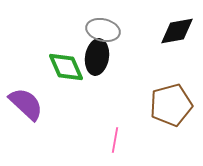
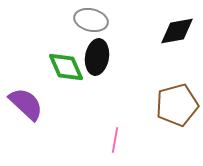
gray ellipse: moved 12 px left, 10 px up
brown pentagon: moved 6 px right
